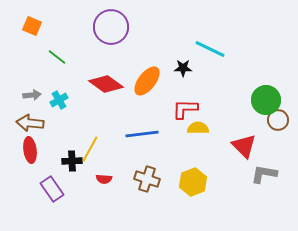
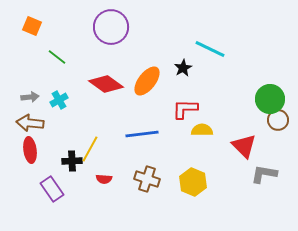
black star: rotated 30 degrees counterclockwise
gray arrow: moved 2 px left, 2 px down
green circle: moved 4 px right, 1 px up
yellow semicircle: moved 4 px right, 2 px down
yellow hexagon: rotated 16 degrees counterclockwise
